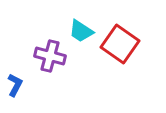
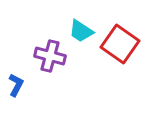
blue L-shape: moved 1 px right
